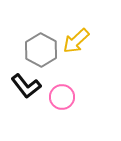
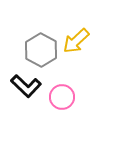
black L-shape: rotated 8 degrees counterclockwise
